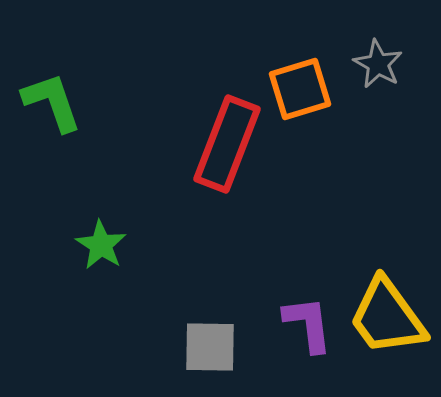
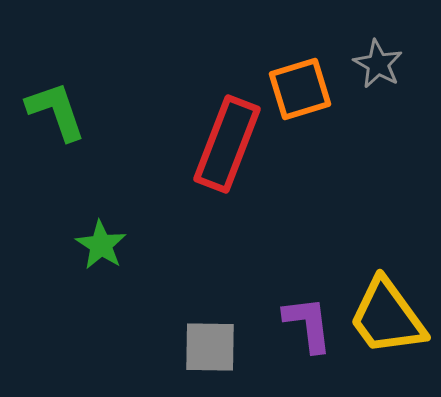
green L-shape: moved 4 px right, 9 px down
